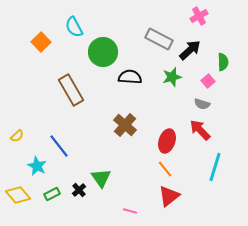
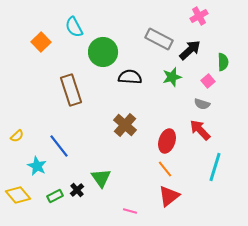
brown rectangle: rotated 12 degrees clockwise
black cross: moved 2 px left
green rectangle: moved 3 px right, 2 px down
